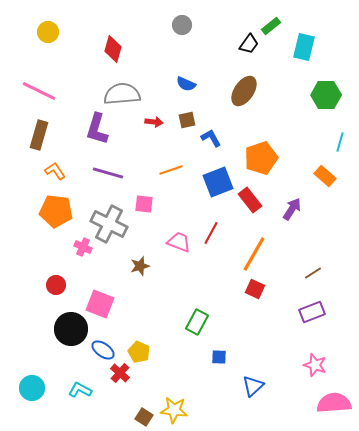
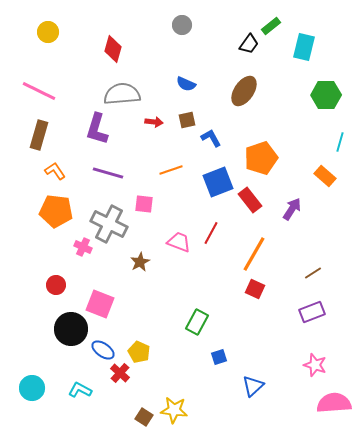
brown star at (140, 266): moved 4 px up; rotated 12 degrees counterclockwise
blue square at (219, 357): rotated 21 degrees counterclockwise
